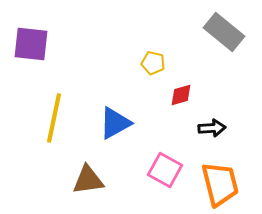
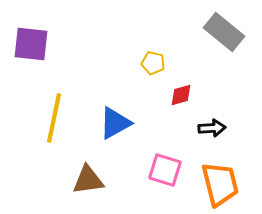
pink square: rotated 12 degrees counterclockwise
